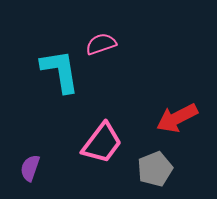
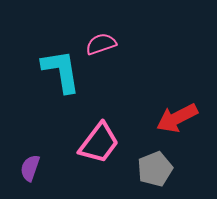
cyan L-shape: moved 1 px right
pink trapezoid: moved 3 px left
